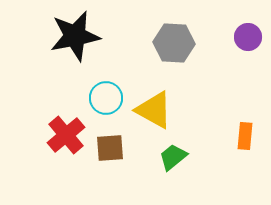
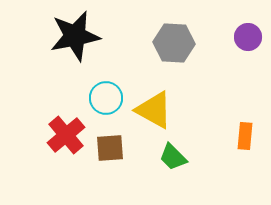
green trapezoid: rotated 96 degrees counterclockwise
